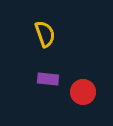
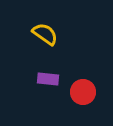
yellow semicircle: rotated 36 degrees counterclockwise
